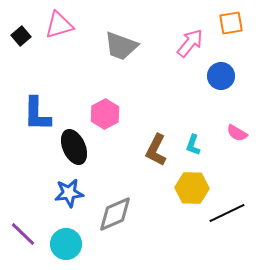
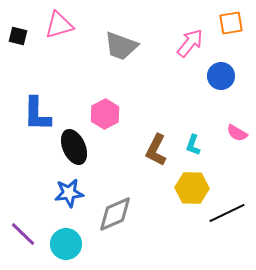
black square: moved 3 px left; rotated 36 degrees counterclockwise
